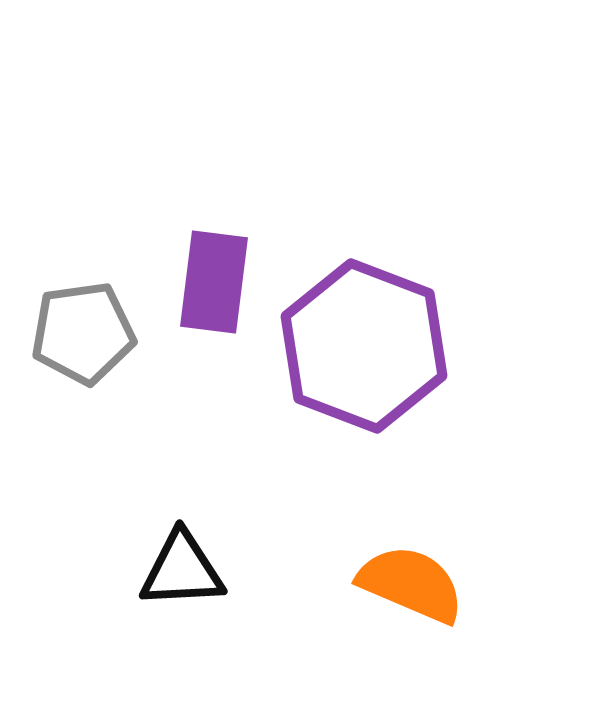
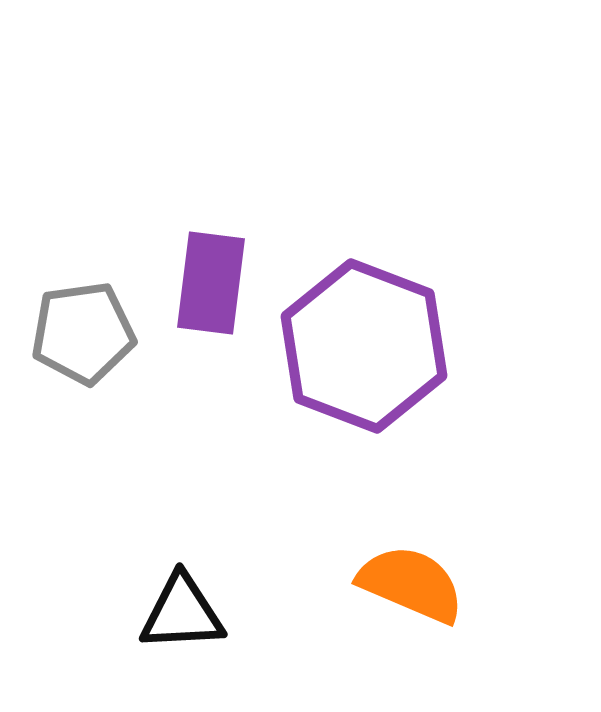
purple rectangle: moved 3 px left, 1 px down
black triangle: moved 43 px down
